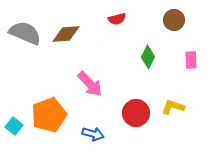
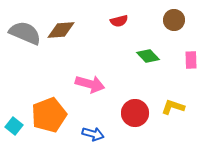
red semicircle: moved 2 px right, 2 px down
brown diamond: moved 5 px left, 4 px up
green diamond: moved 1 px up; rotated 70 degrees counterclockwise
pink arrow: rotated 32 degrees counterclockwise
red circle: moved 1 px left
